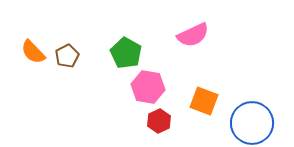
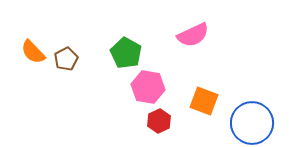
brown pentagon: moved 1 px left, 3 px down
